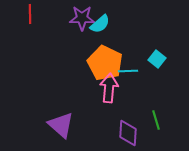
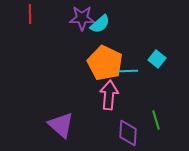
pink arrow: moved 7 px down
